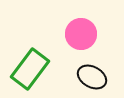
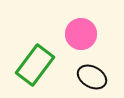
green rectangle: moved 5 px right, 4 px up
